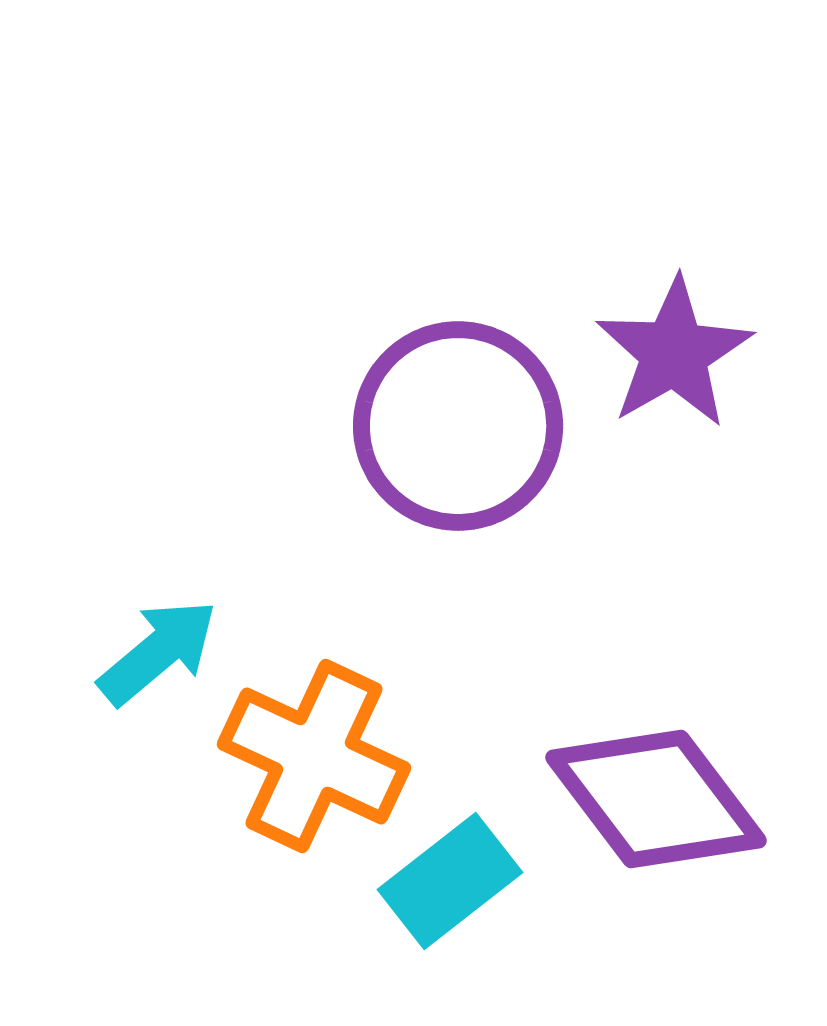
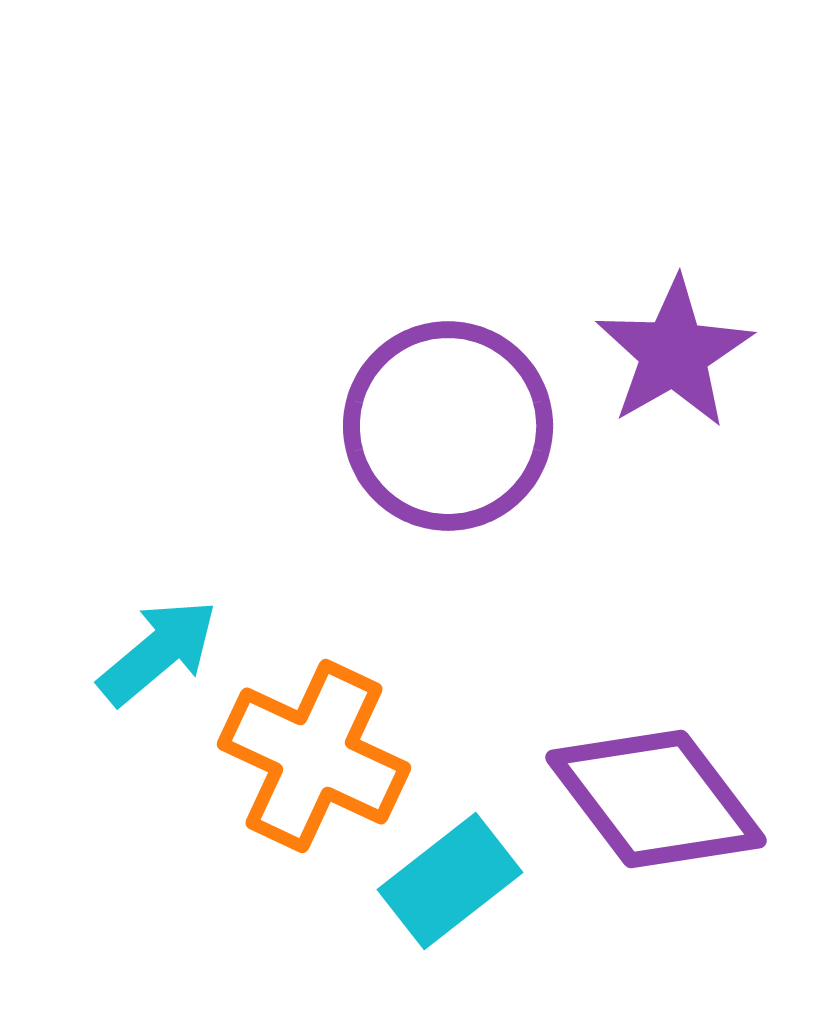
purple circle: moved 10 px left
